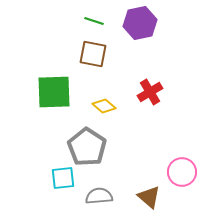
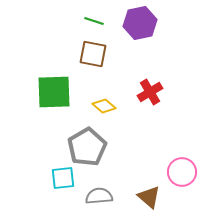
gray pentagon: rotated 9 degrees clockwise
